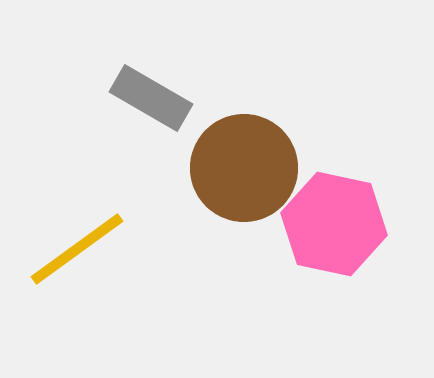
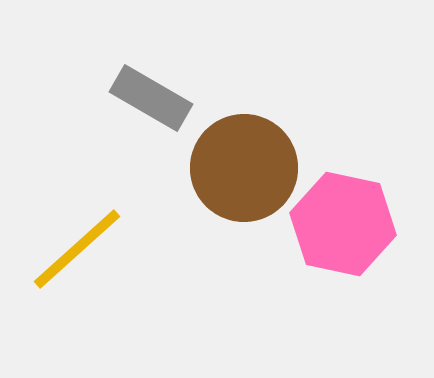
pink hexagon: moved 9 px right
yellow line: rotated 6 degrees counterclockwise
